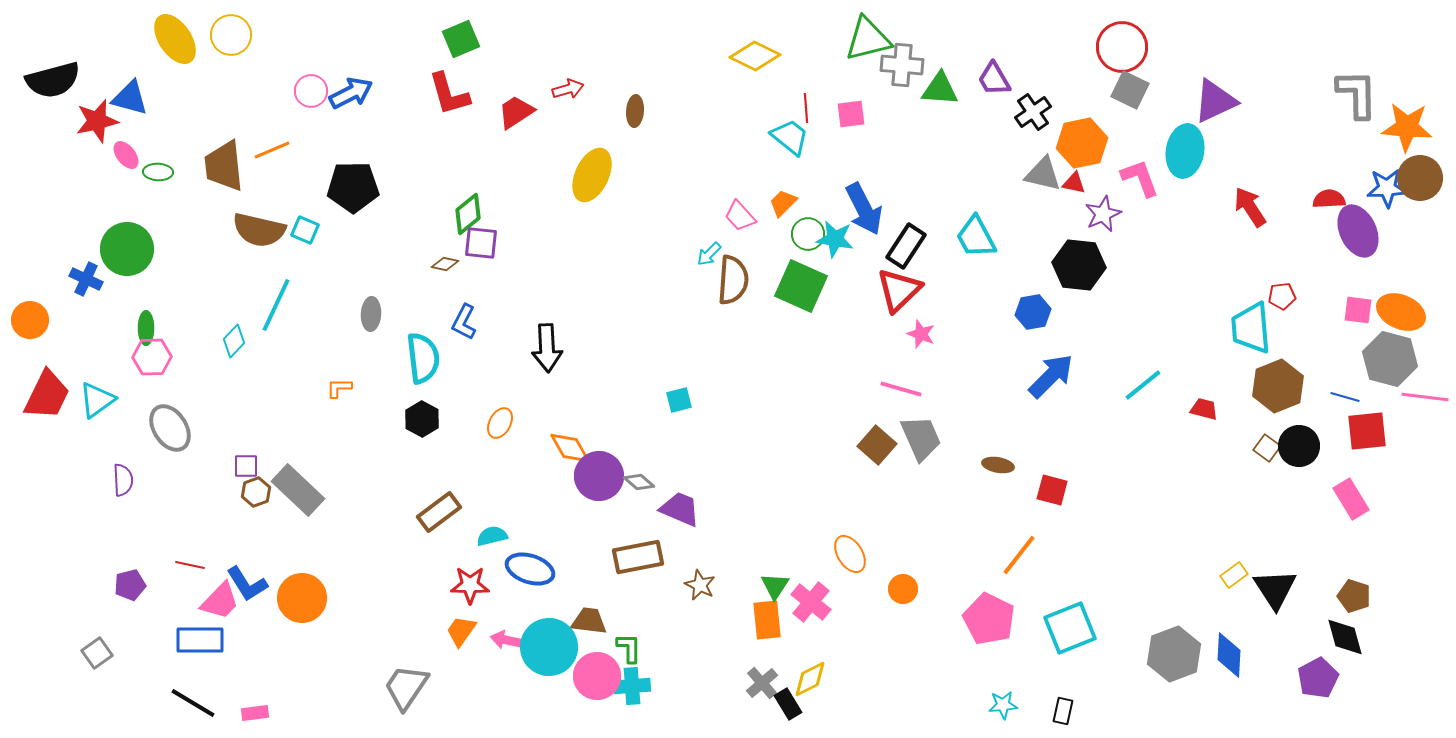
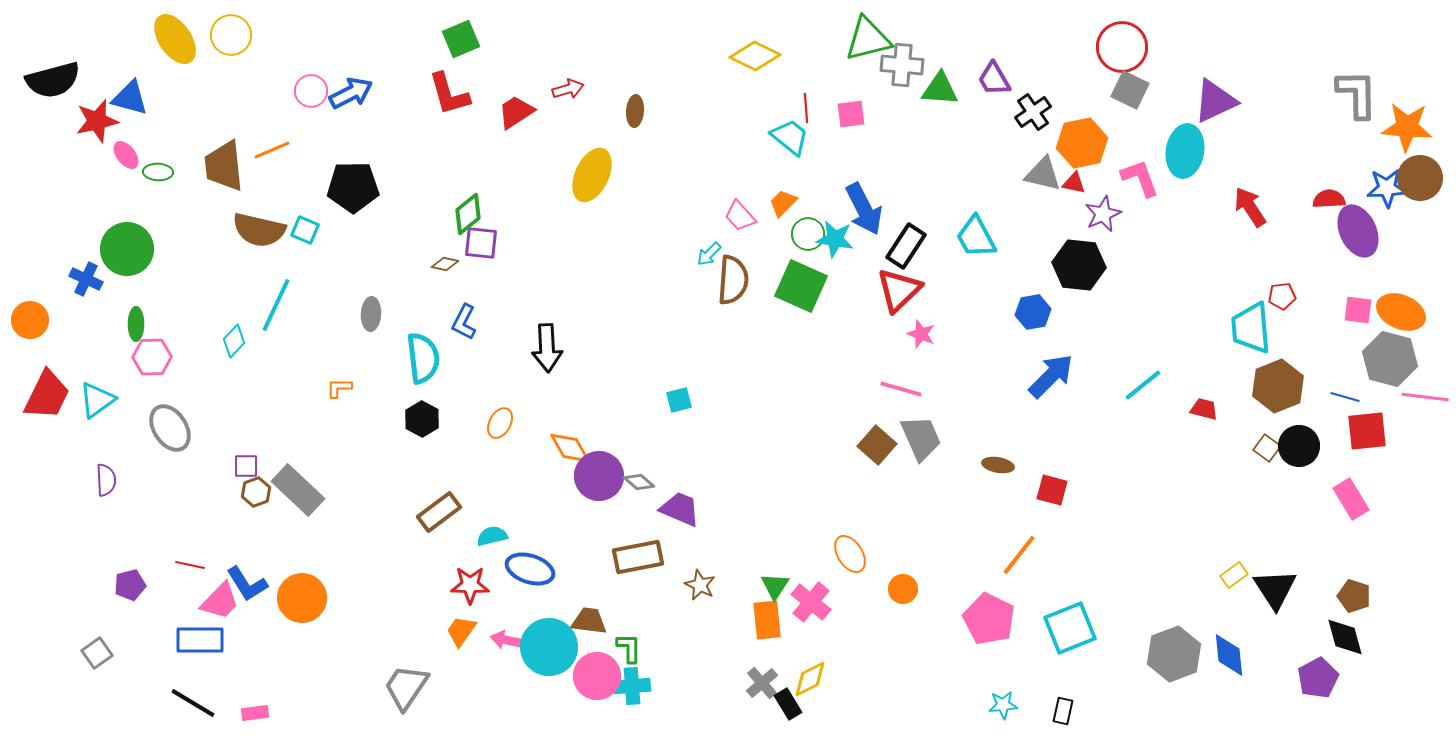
green ellipse at (146, 328): moved 10 px left, 4 px up
purple semicircle at (123, 480): moved 17 px left
blue diamond at (1229, 655): rotated 9 degrees counterclockwise
